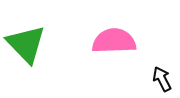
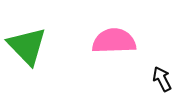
green triangle: moved 1 px right, 2 px down
